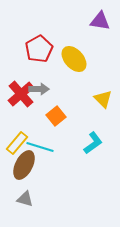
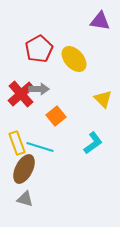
yellow rectangle: rotated 60 degrees counterclockwise
brown ellipse: moved 4 px down
